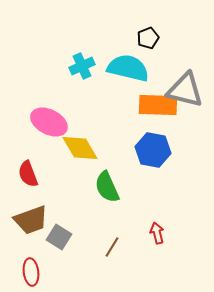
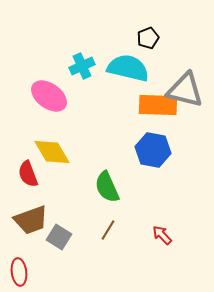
pink ellipse: moved 26 px up; rotated 9 degrees clockwise
yellow diamond: moved 28 px left, 4 px down
red arrow: moved 5 px right, 2 px down; rotated 30 degrees counterclockwise
brown line: moved 4 px left, 17 px up
red ellipse: moved 12 px left
